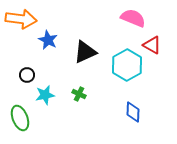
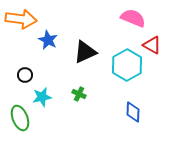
black circle: moved 2 px left
cyan star: moved 3 px left, 2 px down
